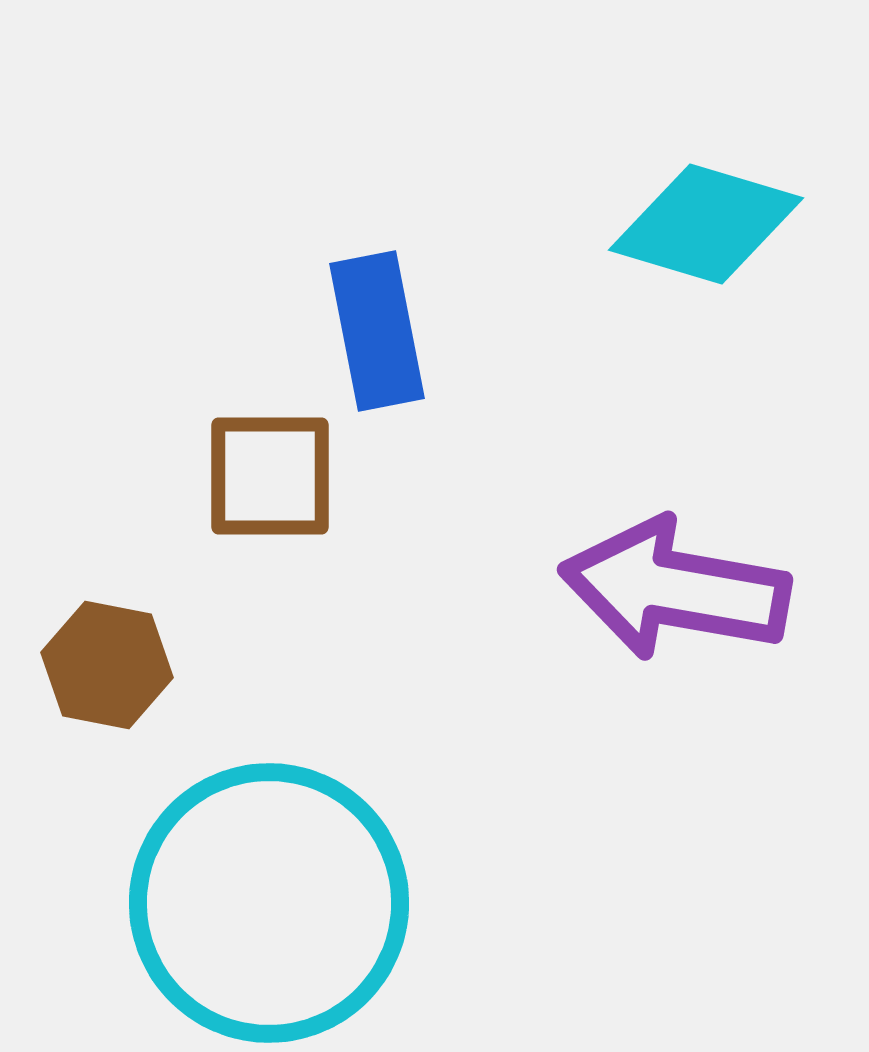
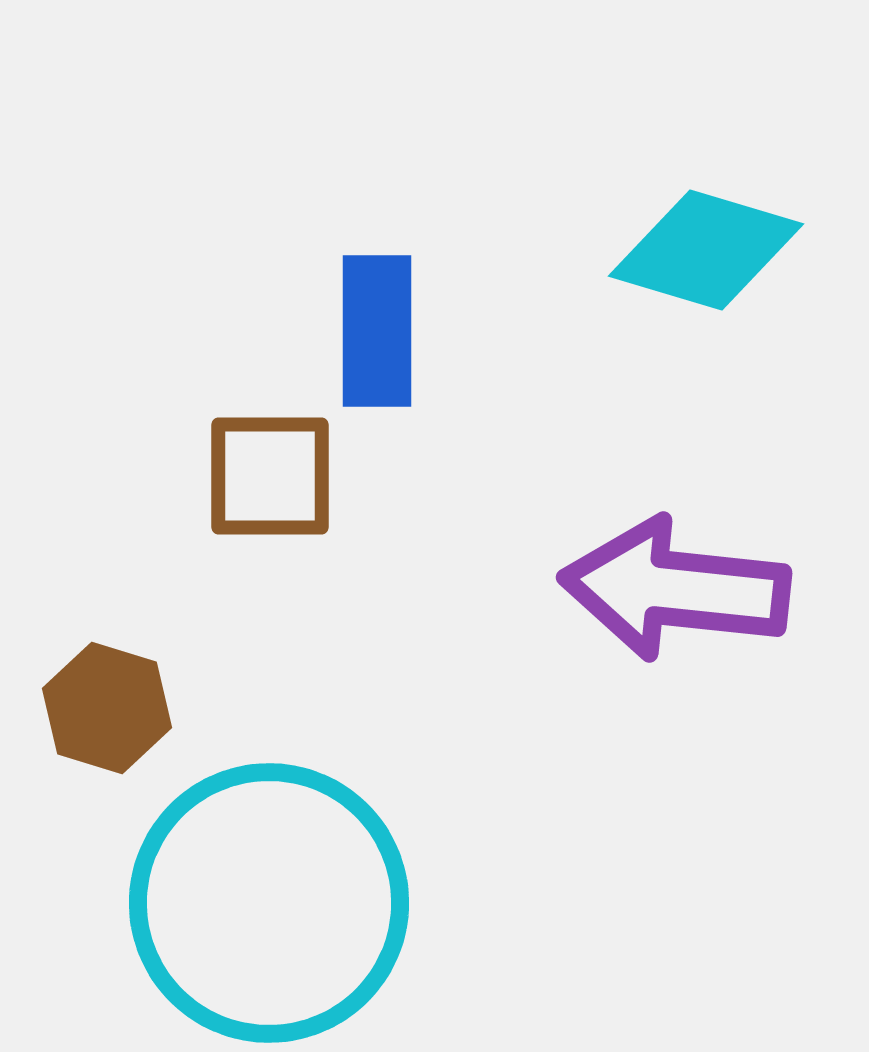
cyan diamond: moved 26 px down
blue rectangle: rotated 11 degrees clockwise
purple arrow: rotated 4 degrees counterclockwise
brown hexagon: moved 43 px down; rotated 6 degrees clockwise
